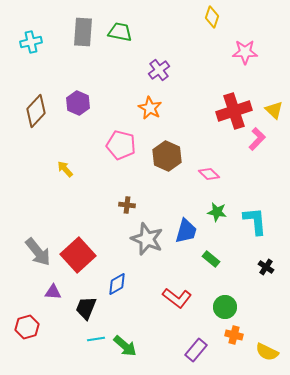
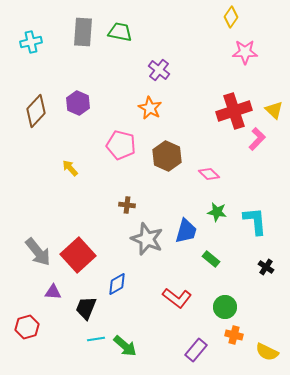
yellow diamond: moved 19 px right; rotated 15 degrees clockwise
purple cross: rotated 15 degrees counterclockwise
yellow arrow: moved 5 px right, 1 px up
